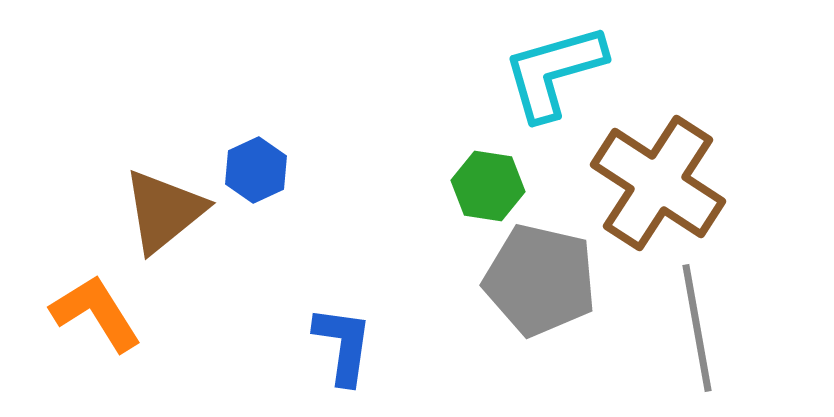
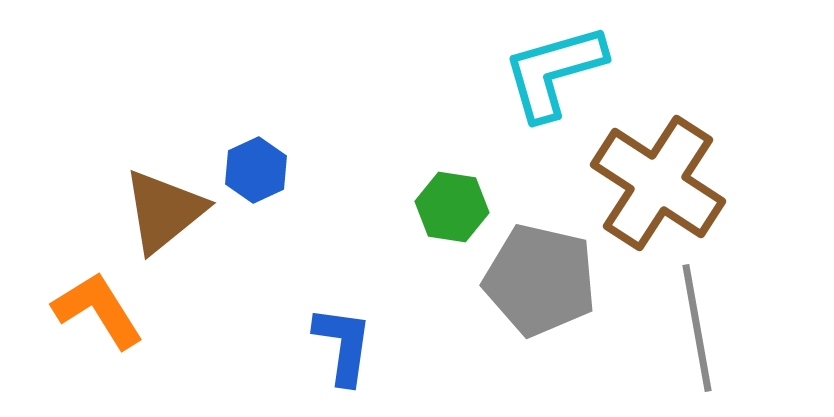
green hexagon: moved 36 px left, 21 px down
orange L-shape: moved 2 px right, 3 px up
